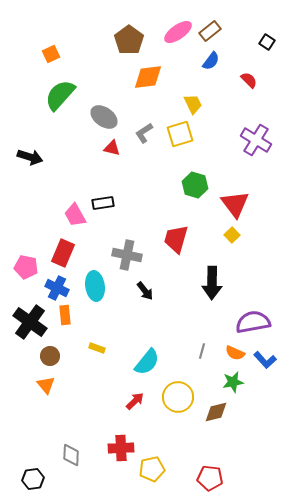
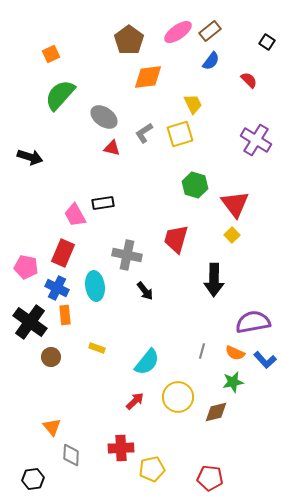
black arrow at (212, 283): moved 2 px right, 3 px up
brown circle at (50, 356): moved 1 px right, 1 px down
orange triangle at (46, 385): moved 6 px right, 42 px down
